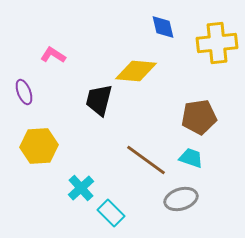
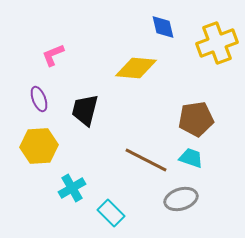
yellow cross: rotated 15 degrees counterclockwise
pink L-shape: rotated 55 degrees counterclockwise
yellow diamond: moved 3 px up
purple ellipse: moved 15 px right, 7 px down
black trapezoid: moved 14 px left, 10 px down
brown pentagon: moved 3 px left, 2 px down
brown line: rotated 9 degrees counterclockwise
cyan cross: moved 9 px left; rotated 12 degrees clockwise
